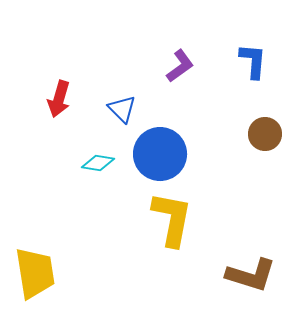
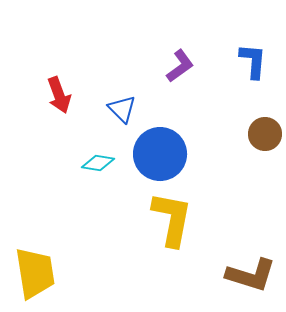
red arrow: moved 4 px up; rotated 36 degrees counterclockwise
